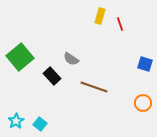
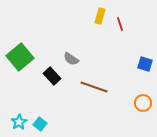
cyan star: moved 3 px right, 1 px down
